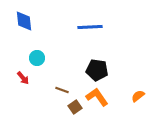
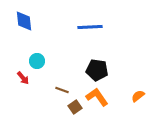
cyan circle: moved 3 px down
